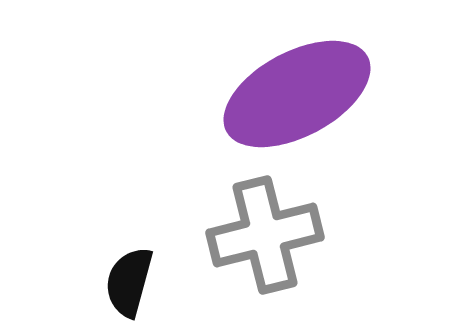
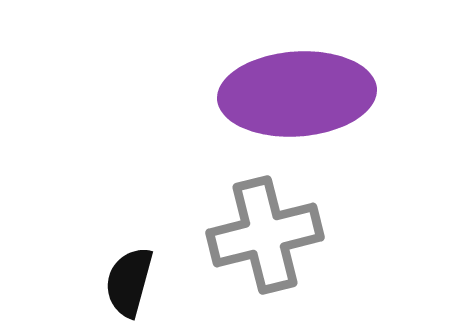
purple ellipse: rotated 24 degrees clockwise
